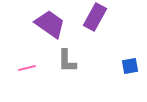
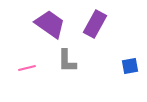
purple rectangle: moved 7 px down
